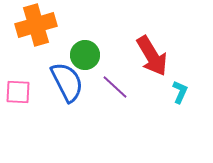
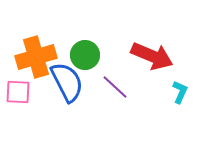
orange cross: moved 32 px down
red arrow: rotated 36 degrees counterclockwise
